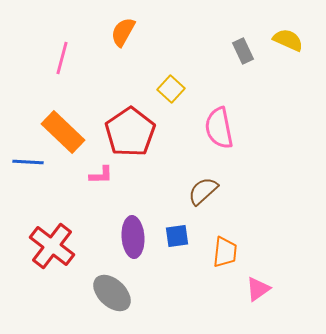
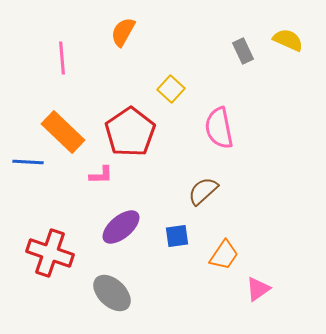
pink line: rotated 20 degrees counterclockwise
purple ellipse: moved 12 px left, 10 px up; rotated 54 degrees clockwise
red cross: moved 2 px left, 7 px down; rotated 18 degrees counterclockwise
orange trapezoid: moved 1 px left, 3 px down; rotated 28 degrees clockwise
